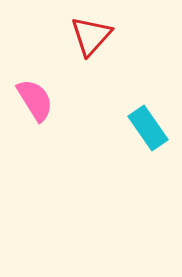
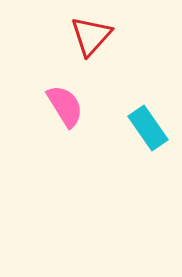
pink semicircle: moved 30 px right, 6 px down
